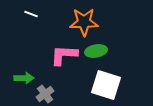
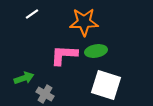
white line: moved 1 px right; rotated 56 degrees counterclockwise
green arrow: rotated 18 degrees counterclockwise
gray cross: rotated 24 degrees counterclockwise
